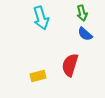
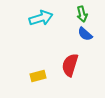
green arrow: moved 1 px down
cyan arrow: rotated 90 degrees counterclockwise
